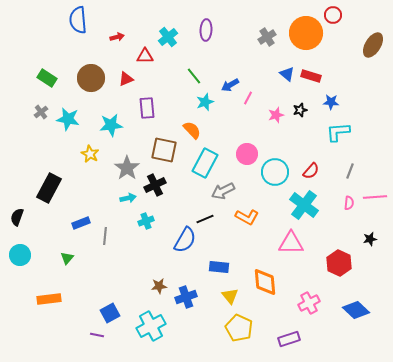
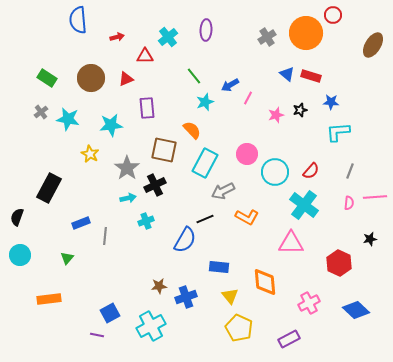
purple rectangle at (289, 339): rotated 10 degrees counterclockwise
